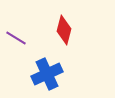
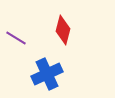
red diamond: moved 1 px left
